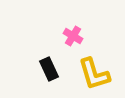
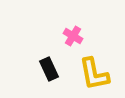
yellow L-shape: rotated 6 degrees clockwise
